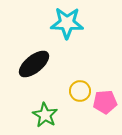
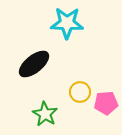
yellow circle: moved 1 px down
pink pentagon: moved 1 px right, 1 px down
green star: moved 1 px up
